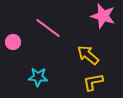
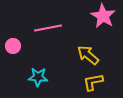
pink star: rotated 15 degrees clockwise
pink line: rotated 48 degrees counterclockwise
pink circle: moved 4 px down
